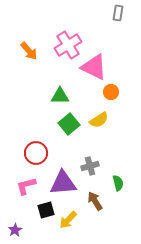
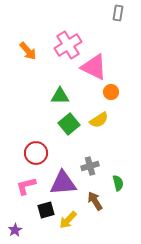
orange arrow: moved 1 px left
